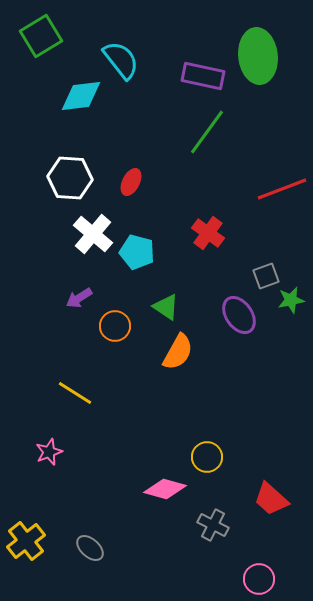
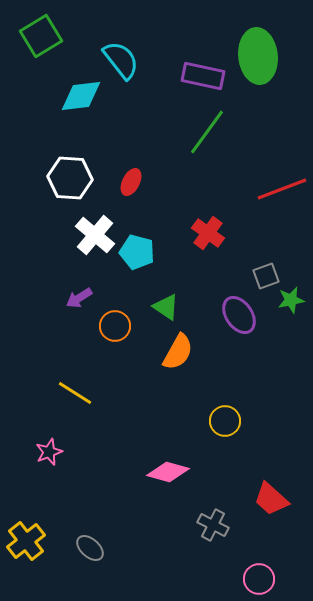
white cross: moved 2 px right, 1 px down
yellow circle: moved 18 px right, 36 px up
pink diamond: moved 3 px right, 17 px up
